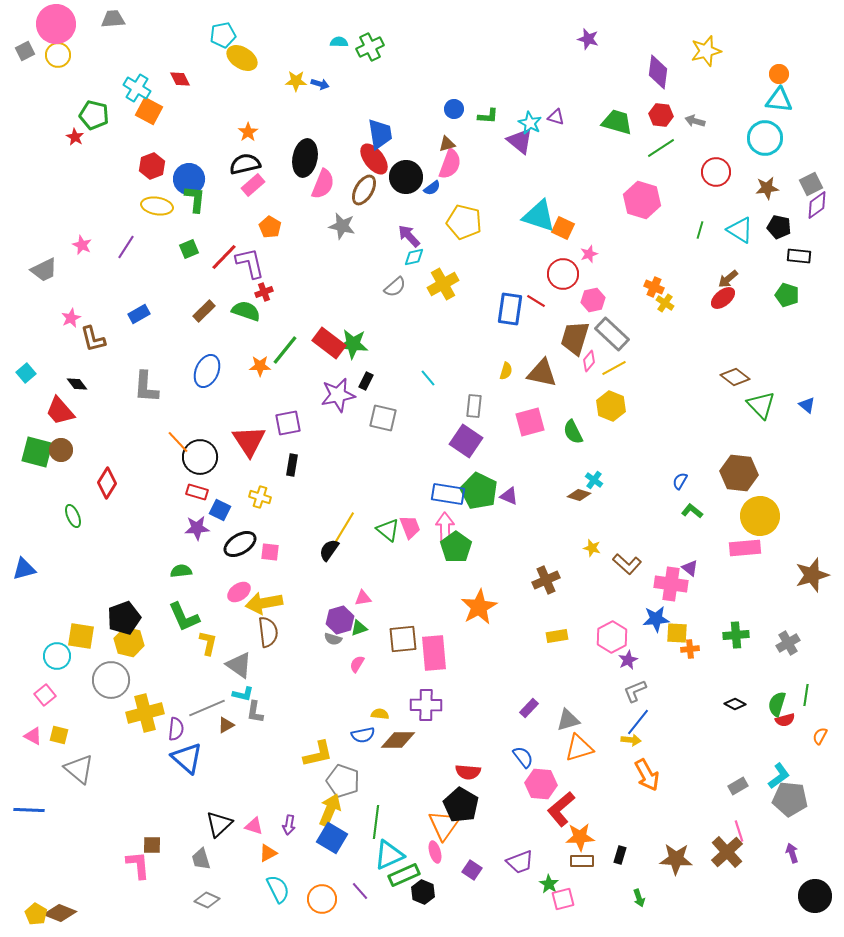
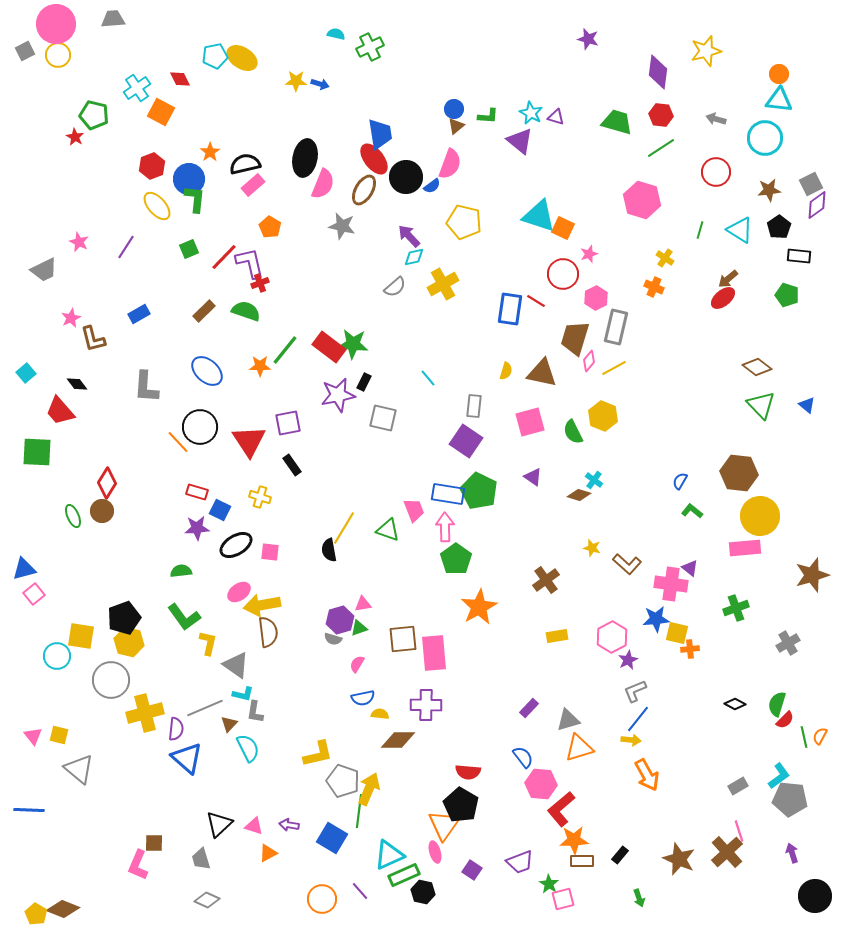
cyan pentagon at (223, 35): moved 8 px left, 21 px down
cyan semicircle at (339, 42): moved 3 px left, 8 px up; rotated 12 degrees clockwise
cyan cross at (137, 88): rotated 24 degrees clockwise
orange square at (149, 111): moved 12 px right, 1 px down
gray arrow at (695, 121): moved 21 px right, 2 px up
cyan star at (530, 123): moved 1 px right, 10 px up
orange star at (248, 132): moved 38 px left, 20 px down
brown triangle at (447, 144): moved 9 px right, 18 px up; rotated 24 degrees counterclockwise
blue semicircle at (432, 188): moved 2 px up
brown star at (767, 188): moved 2 px right, 2 px down
yellow ellipse at (157, 206): rotated 40 degrees clockwise
black pentagon at (779, 227): rotated 25 degrees clockwise
pink star at (82, 245): moved 3 px left, 3 px up
red cross at (264, 292): moved 4 px left, 9 px up
pink hexagon at (593, 300): moved 3 px right, 2 px up; rotated 15 degrees counterclockwise
yellow cross at (665, 303): moved 45 px up
gray rectangle at (612, 334): moved 4 px right, 7 px up; rotated 60 degrees clockwise
red rectangle at (329, 343): moved 4 px down
blue ellipse at (207, 371): rotated 72 degrees counterclockwise
brown diamond at (735, 377): moved 22 px right, 10 px up
black rectangle at (366, 381): moved 2 px left, 1 px down
yellow hexagon at (611, 406): moved 8 px left, 10 px down
brown circle at (61, 450): moved 41 px right, 61 px down
green square at (37, 452): rotated 12 degrees counterclockwise
black circle at (200, 457): moved 30 px up
black rectangle at (292, 465): rotated 45 degrees counterclockwise
purple triangle at (509, 496): moved 24 px right, 19 px up; rotated 12 degrees clockwise
pink trapezoid at (410, 527): moved 4 px right, 17 px up
green triangle at (388, 530): rotated 20 degrees counterclockwise
black ellipse at (240, 544): moved 4 px left, 1 px down
green pentagon at (456, 547): moved 12 px down
black semicircle at (329, 550): rotated 45 degrees counterclockwise
brown cross at (546, 580): rotated 12 degrees counterclockwise
pink triangle at (363, 598): moved 6 px down
yellow arrow at (264, 603): moved 2 px left, 2 px down
green L-shape at (184, 617): rotated 12 degrees counterclockwise
yellow square at (677, 633): rotated 10 degrees clockwise
green cross at (736, 635): moved 27 px up; rotated 15 degrees counterclockwise
gray triangle at (239, 665): moved 3 px left
pink square at (45, 695): moved 11 px left, 101 px up
green line at (806, 695): moved 2 px left, 42 px down; rotated 20 degrees counterclockwise
gray line at (207, 708): moved 2 px left
red semicircle at (785, 720): rotated 30 degrees counterclockwise
blue line at (638, 722): moved 3 px up
brown triangle at (226, 725): moved 3 px right, 1 px up; rotated 18 degrees counterclockwise
blue semicircle at (363, 735): moved 37 px up
pink triangle at (33, 736): rotated 24 degrees clockwise
yellow arrow at (330, 810): moved 39 px right, 21 px up
green line at (376, 822): moved 17 px left, 11 px up
purple arrow at (289, 825): rotated 90 degrees clockwise
orange star at (580, 837): moved 6 px left, 3 px down
brown square at (152, 845): moved 2 px right, 2 px up
black rectangle at (620, 855): rotated 24 degrees clockwise
brown star at (676, 859): moved 3 px right; rotated 20 degrees clockwise
pink L-shape at (138, 865): rotated 152 degrees counterclockwise
cyan semicircle at (278, 889): moved 30 px left, 141 px up
black hexagon at (423, 892): rotated 10 degrees counterclockwise
brown diamond at (60, 913): moved 3 px right, 4 px up
